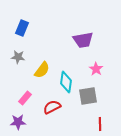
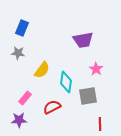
gray star: moved 4 px up
purple star: moved 1 px right, 2 px up
